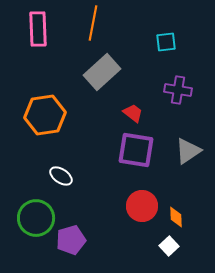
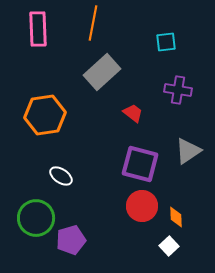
purple square: moved 4 px right, 14 px down; rotated 6 degrees clockwise
